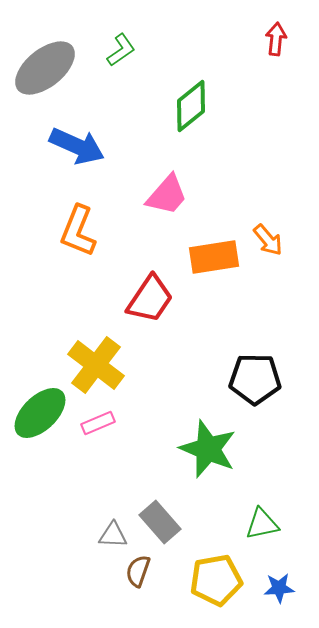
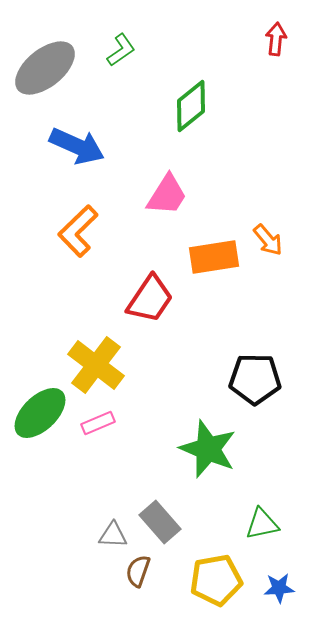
pink trapezoid: rotated 9 degrees counterclockwise
orange L-shape: rotated 24 degrees clockwise
